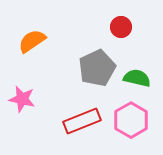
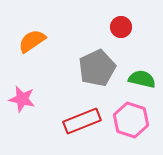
green semicircle: moved 5 px right, 1 px down
pink hexagon: rotated 12 degrees counterclockwise
